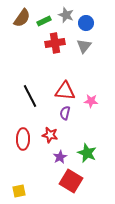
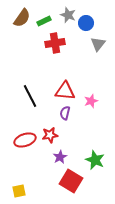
gray star: moved 2 px right
gray triangle: moved 14 px right, 2 px up
pink star: rotated 24 degrees counterclockwise
red star: rotated 21 degrees counterclockwise
red ellipse: moved 2 px right, 1 px down; rotated 70 degrees clockwise
green star: moved 8 px right, 7 px down
